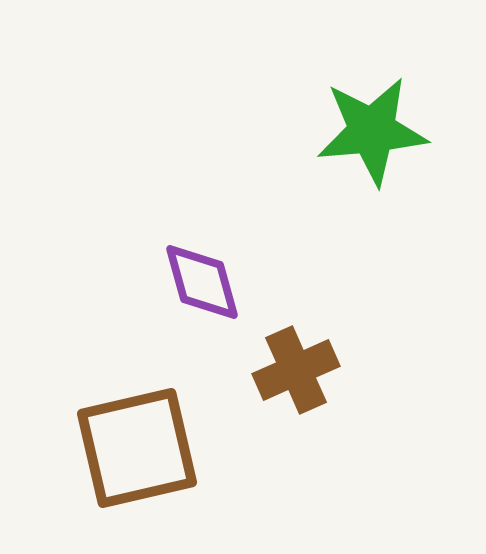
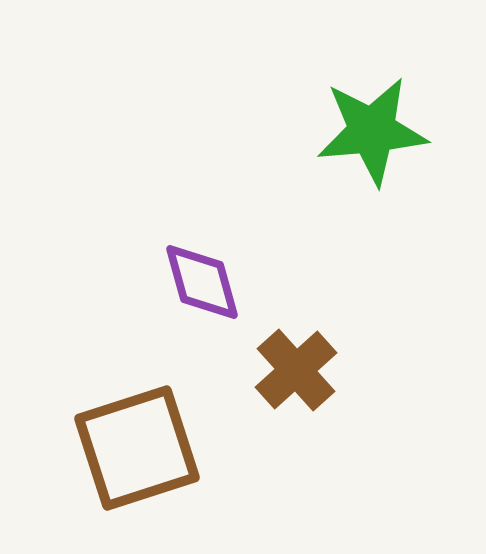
brown cross: rotated 18 degrees counterclockwise
brown square: rotated 5 degrees counterclockwise
